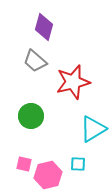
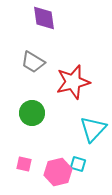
purple diamond: moved 9 px up; rotated 24 degrees counterclockwise
gray trapezoid: moved 2 px left, 1 px down; rotated 10 degrees counterclockwise
green circle: moved 1 px right, 3 px up
cyan triangle: rotated 16 degrees counterclockwise
cyan square: rotated 14 degrees clockwise
pink hexagon: moved 10 px right, 3 px up
